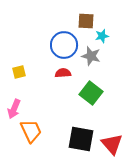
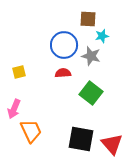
brown square: moved 2 px right, 2 px up
